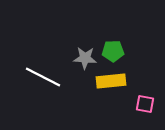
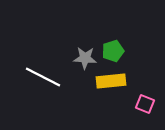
green pentagon: rotated 15 degrees counterclockwise
pink square: rotated 12 degrees clockwise
